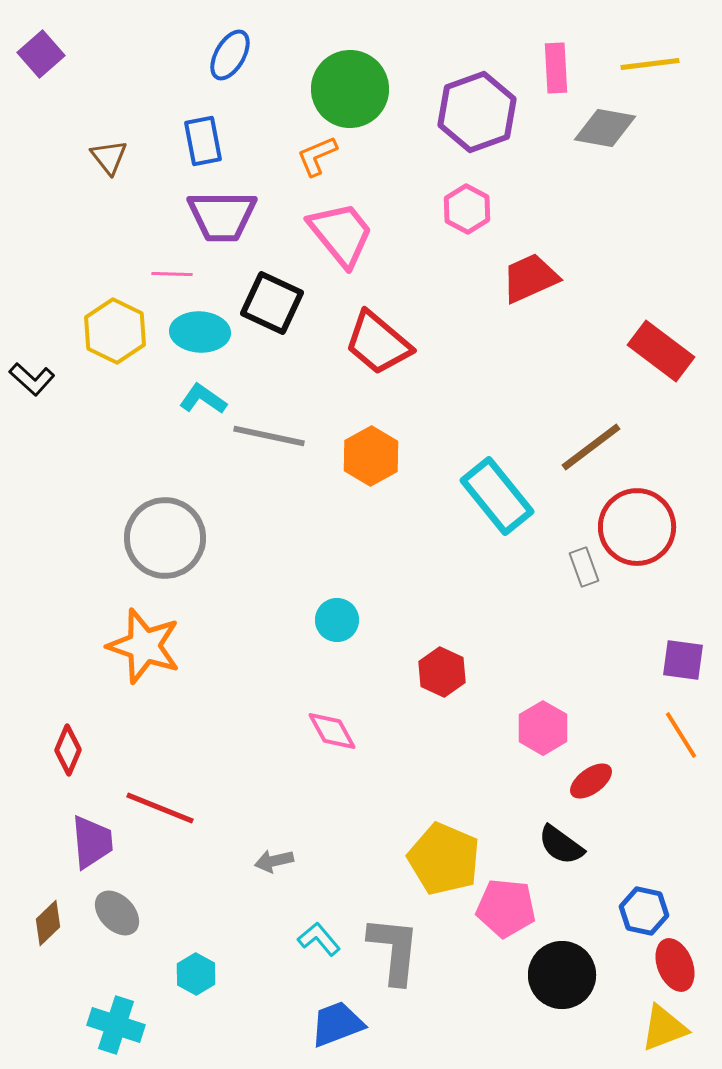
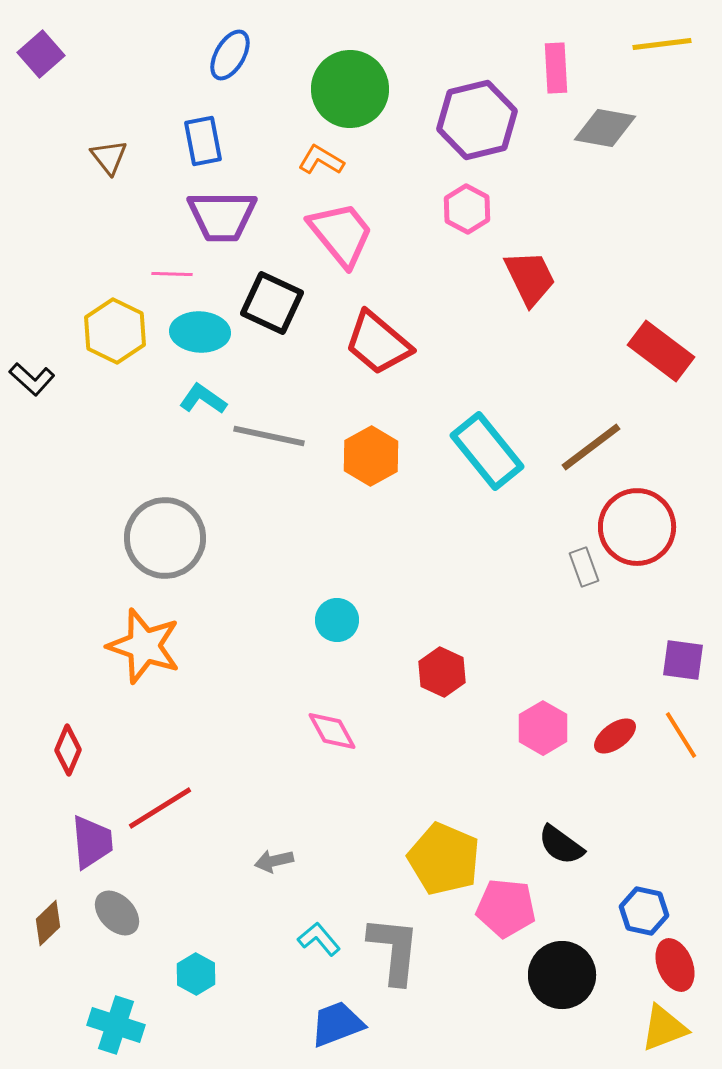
yellow line at (650, 64): moved 12 px right, 20 px up
purple hexagon at (477, 112): moved 8 px down; rotated 6 degrees clockwise
orange L-shape at (317, 156): moved 4 px right, 4 px down; rotated 54 degrees clockwise
red trapezoid at (530, 278): rotated 88 degrees clockwise
cyan rectangle at (497, 496): moved 10 px left, 45 px up
red ellipse at (591, 781): moved 24 px right, 45 px up
red line at (160, 808): rotated 54 degrees counterclockwise
